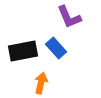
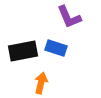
blue rectangle: rotated 30 degrees counterclockwise
